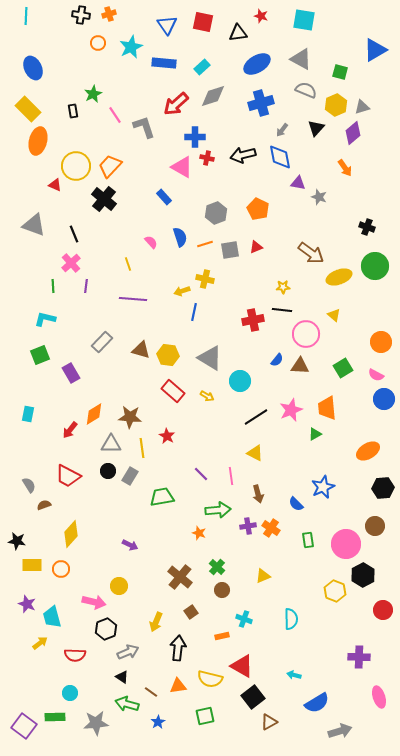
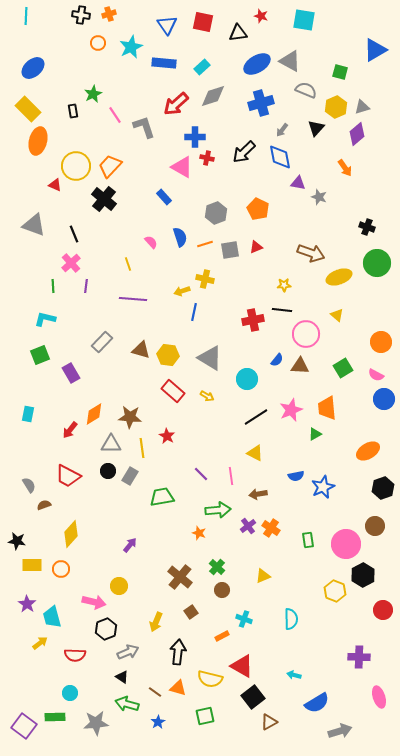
gray triangle at (301, 59): moved 11 px left, 2 px down
blue ellipse at (33, 68): rotated 75 degrees clockwise
yellow hexagon at (336, 105): moved 2 px down
purple diamond at (353, 133): moved 4 px right, 1 px down
black arrow at (243, 155): moved 1 px right, 3 px up; rotated 30 degrees counterclockwise
brown arrow at (311, 253): rotated 16 degrees counterclockwise
green circle at (375, 266): moved 2 px right, 3 px up
yellow star at (283, 287): moved 1 px right, 2 px up
yellow triangle at (334, 315): moved 3 px right
cyan circle at (240, 381): moved 7 px right, 2 px up
black hexagon at (383, 488): rotated 15 degrees counterclockwise
brown arrow at (258, 494): rotated 96 degrees clockwise
blue semicircle at (296, 504): moved 28 px up; rotated 56 degrees counterclockwise
purple cross at (248, 526): rotated 28 degrees counterclockwise
purple arrow at (130, 545): rotated 77 degrees counterclockwise
purple star at (27, 604): rotated 12 degrees clockwise
orange rectangle at (222, 636): rotated 16 degrees counterclockwise
black arrow at (178, 648): moved 4 px down
orange triangle at (178, 686): moved 2 px down; rotated 24 degrees clockwise
brown line at (151, 692): moved 4 px right
